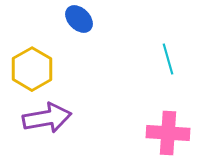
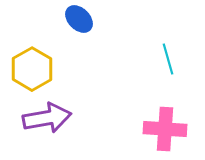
pink cross: moved 3 px left, 4 px up
